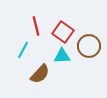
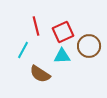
red square: rotated 30 degrees clockwise
brown semicircle: rotated 80 degrees clockwise
